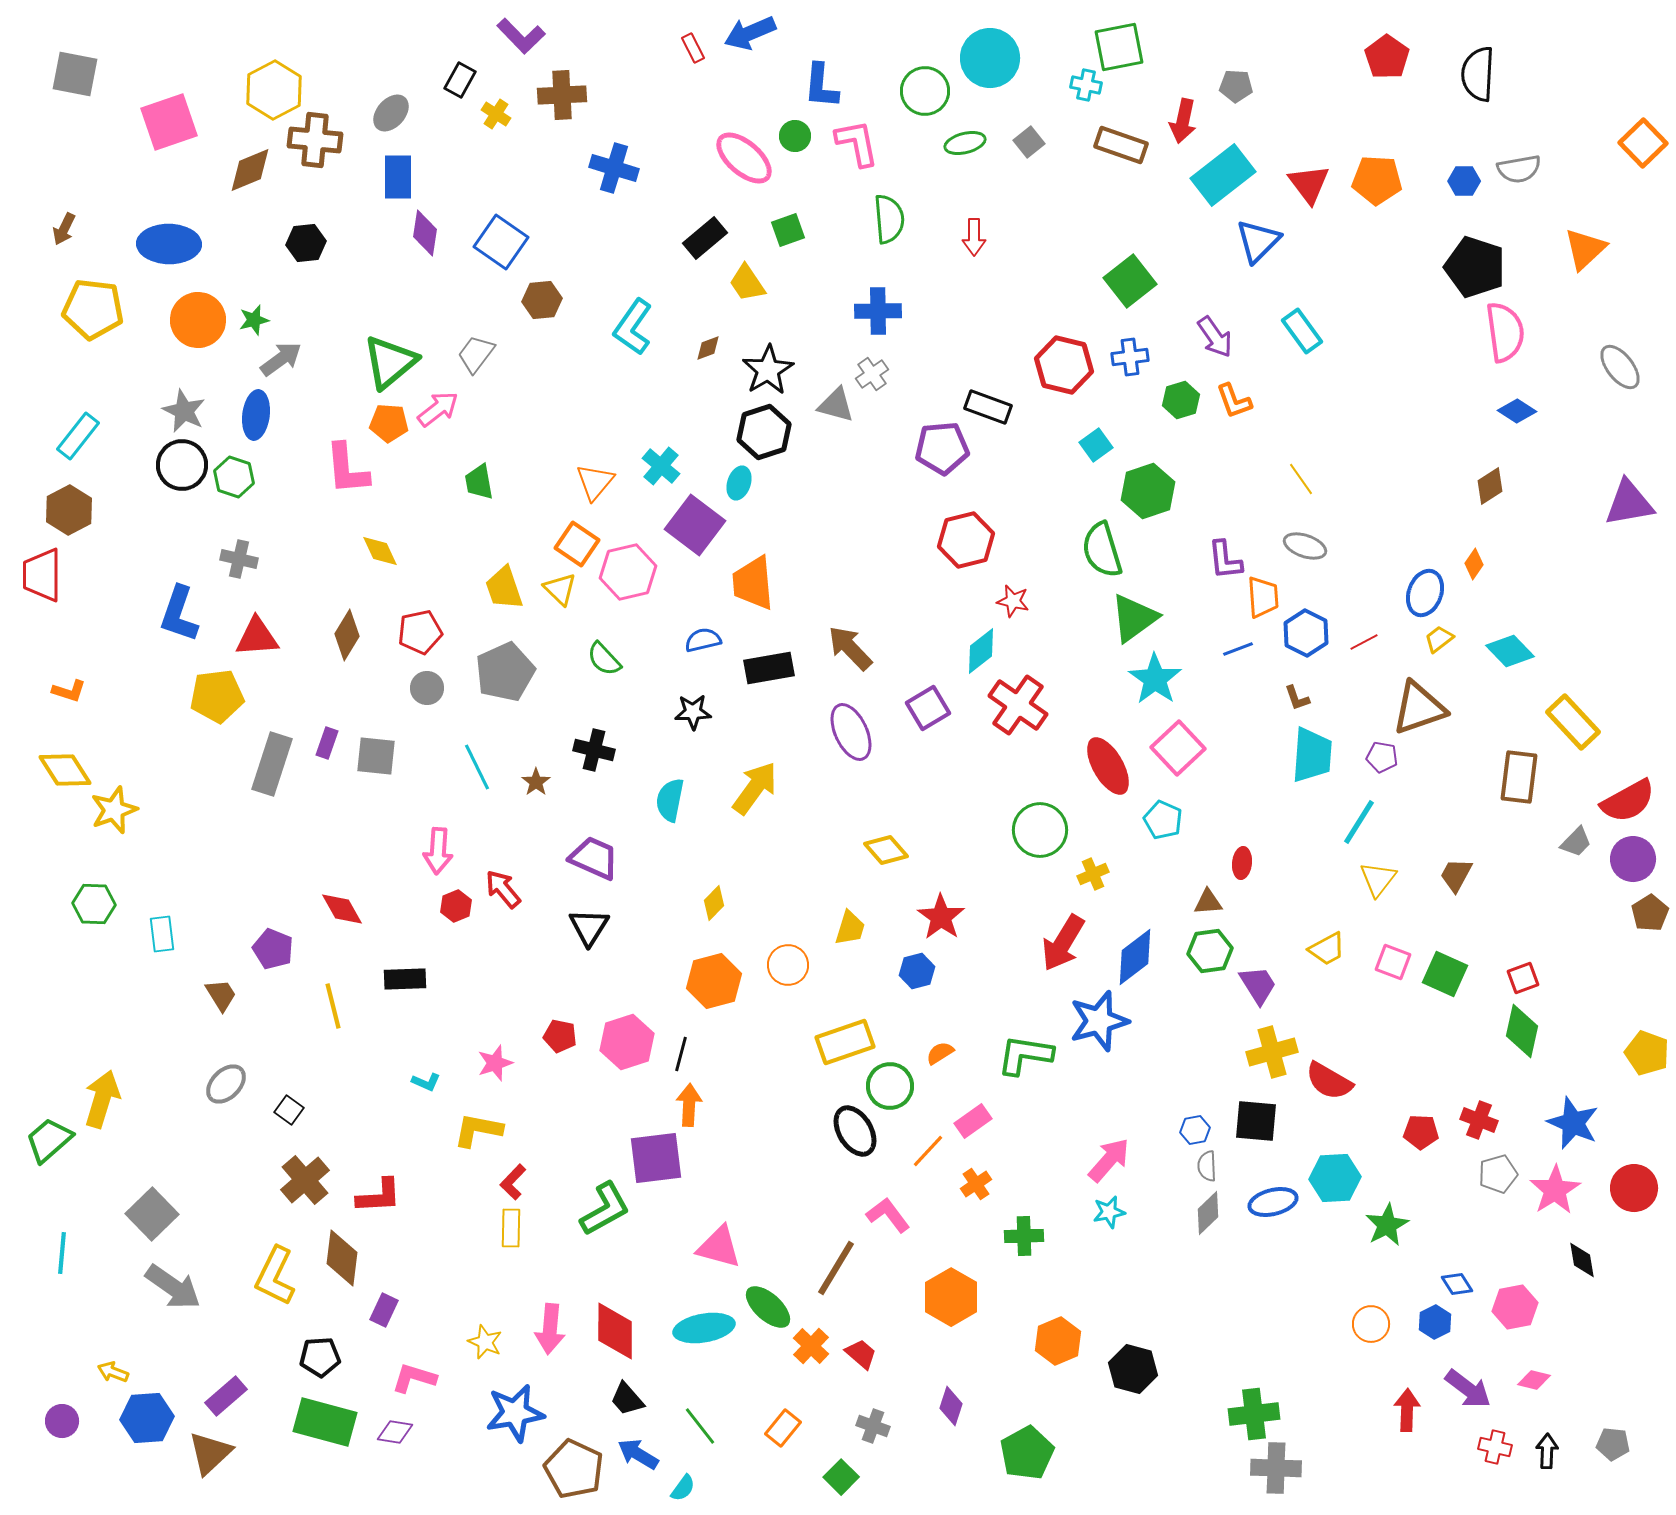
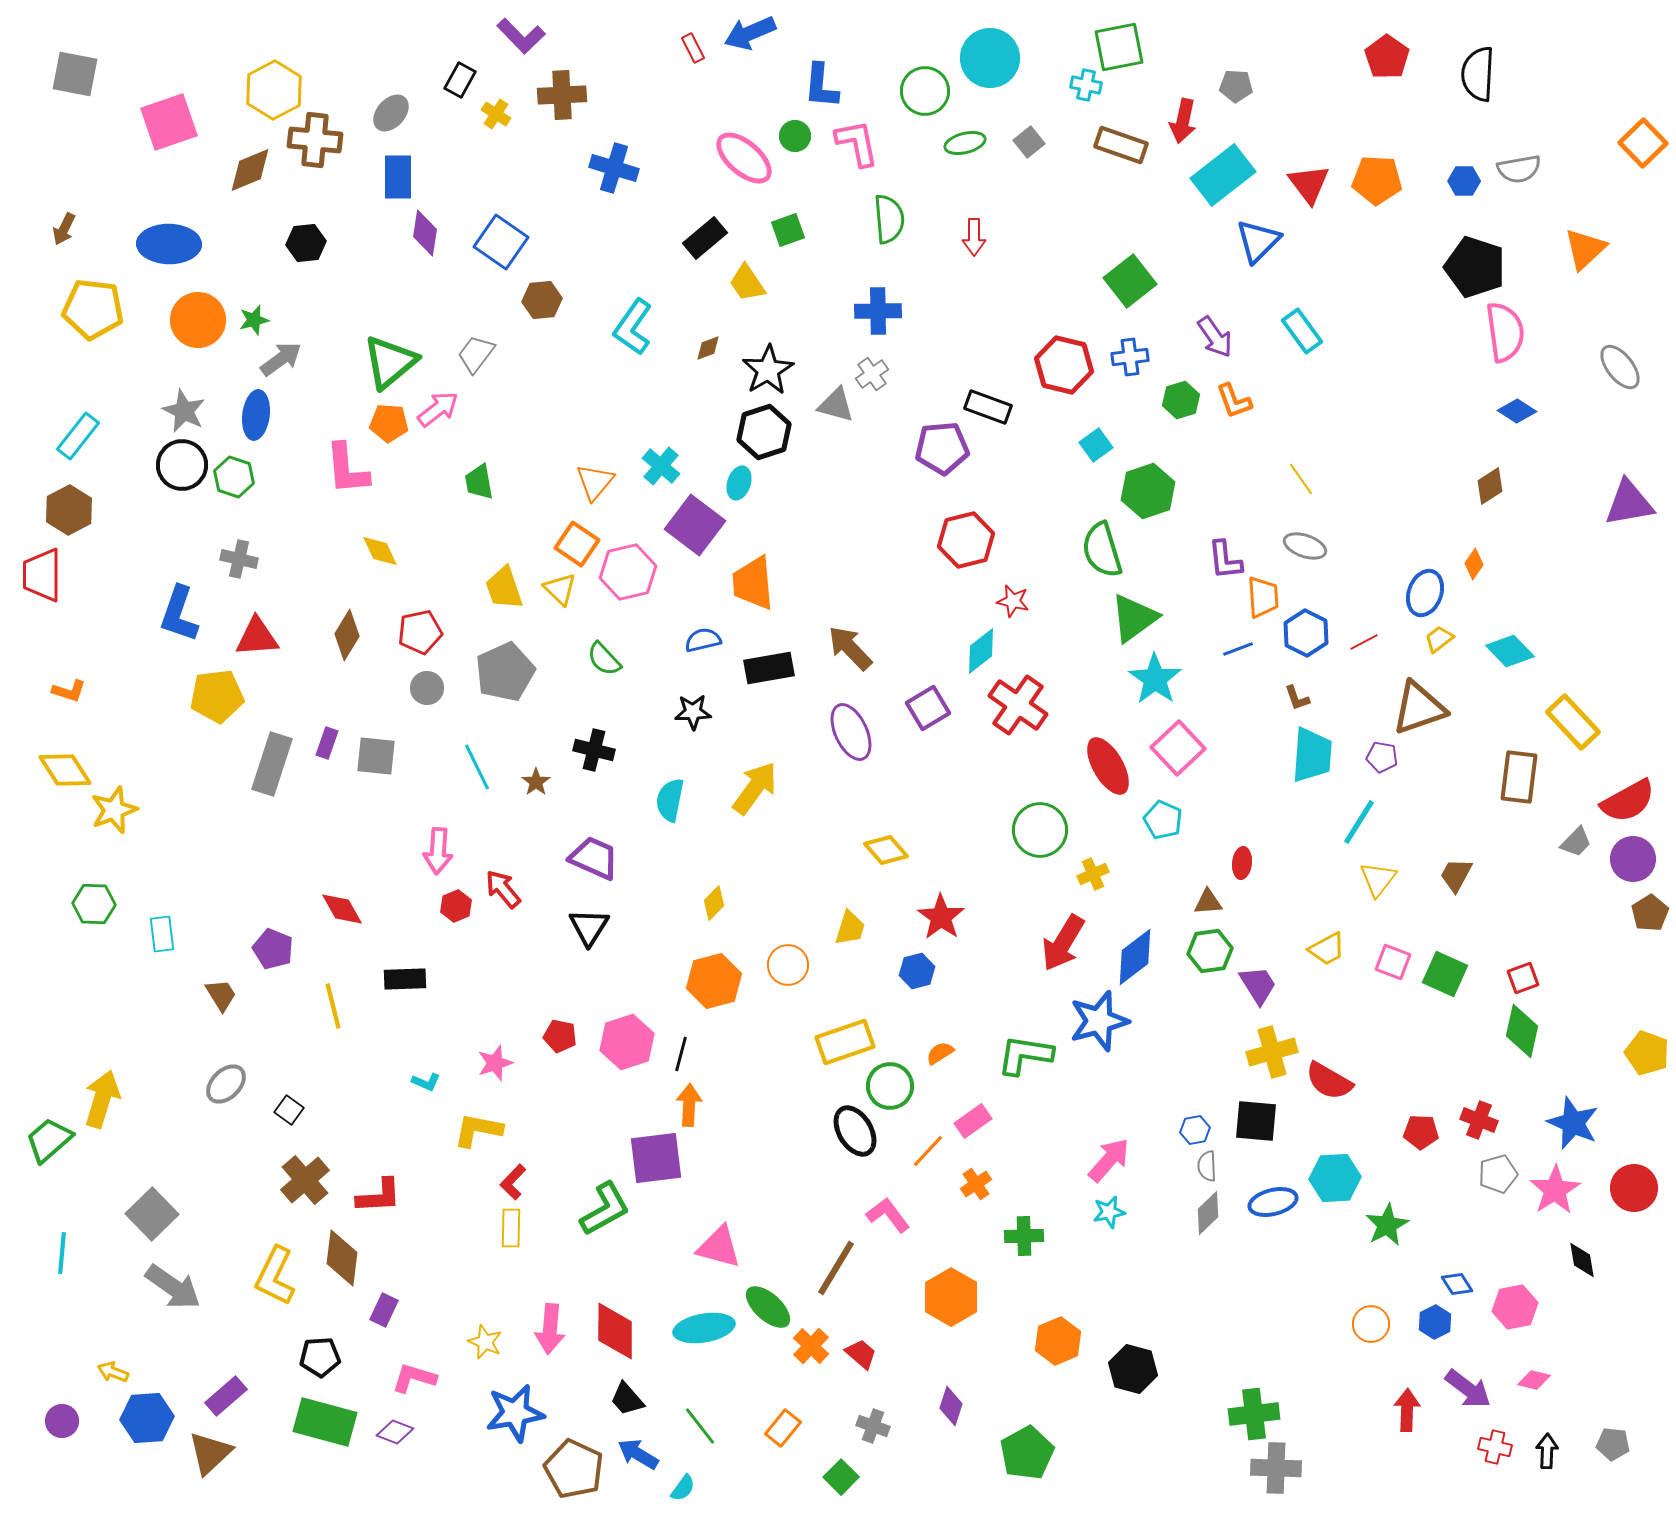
purple diamond at (395, 1432): rotated 12 degrees clockwise
